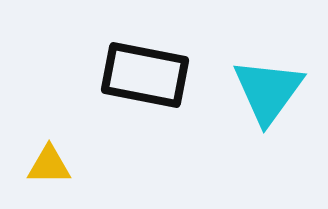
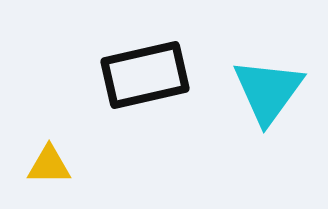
black rectangle: rotated 24 degrees counterclockwise
